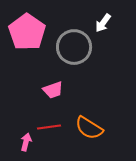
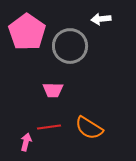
white arrow: moved 2 px left, 4 px up; rotated 48 degrees clockwise
gray circle: moved 4 px left, 1 px up
pink trapezoid: rotated 20 degrees clockwise
